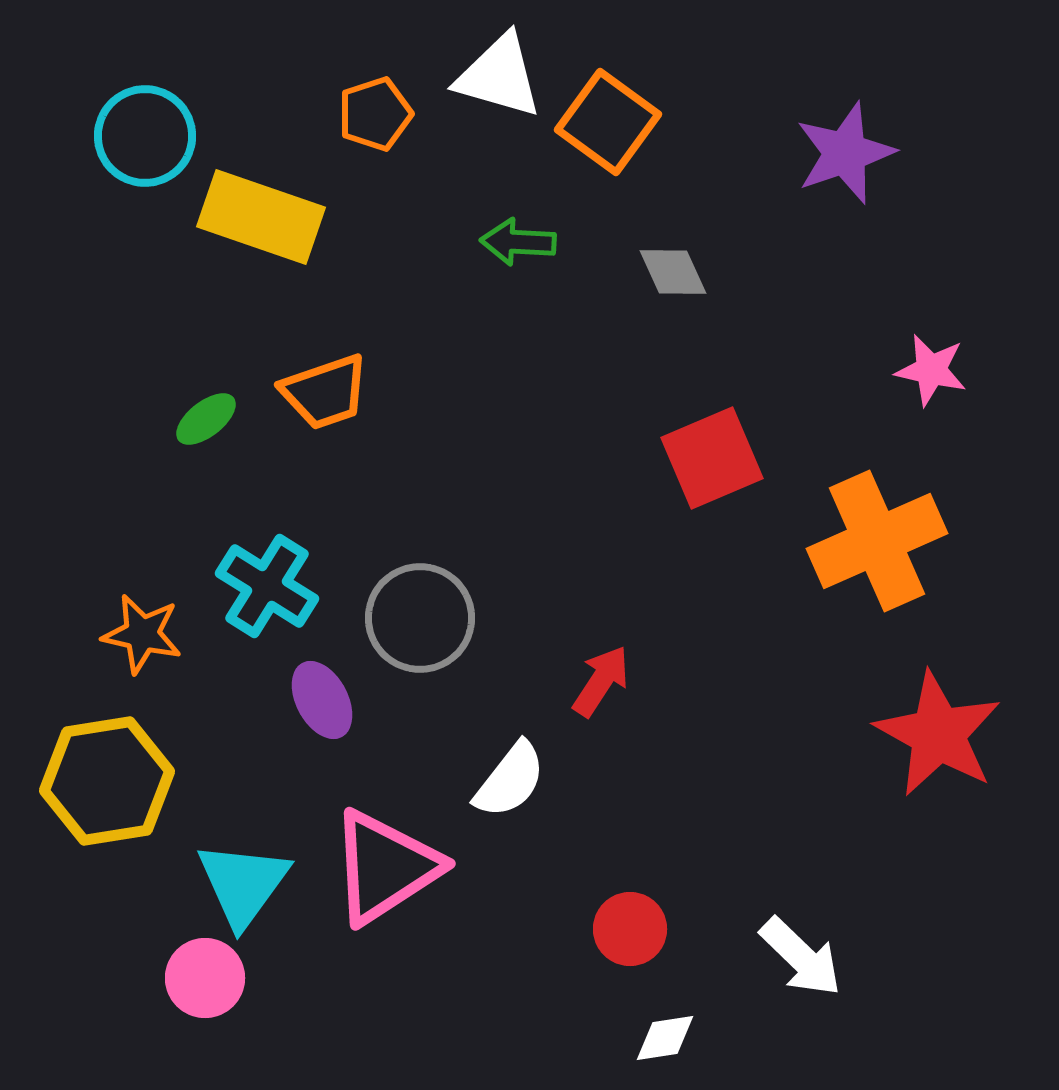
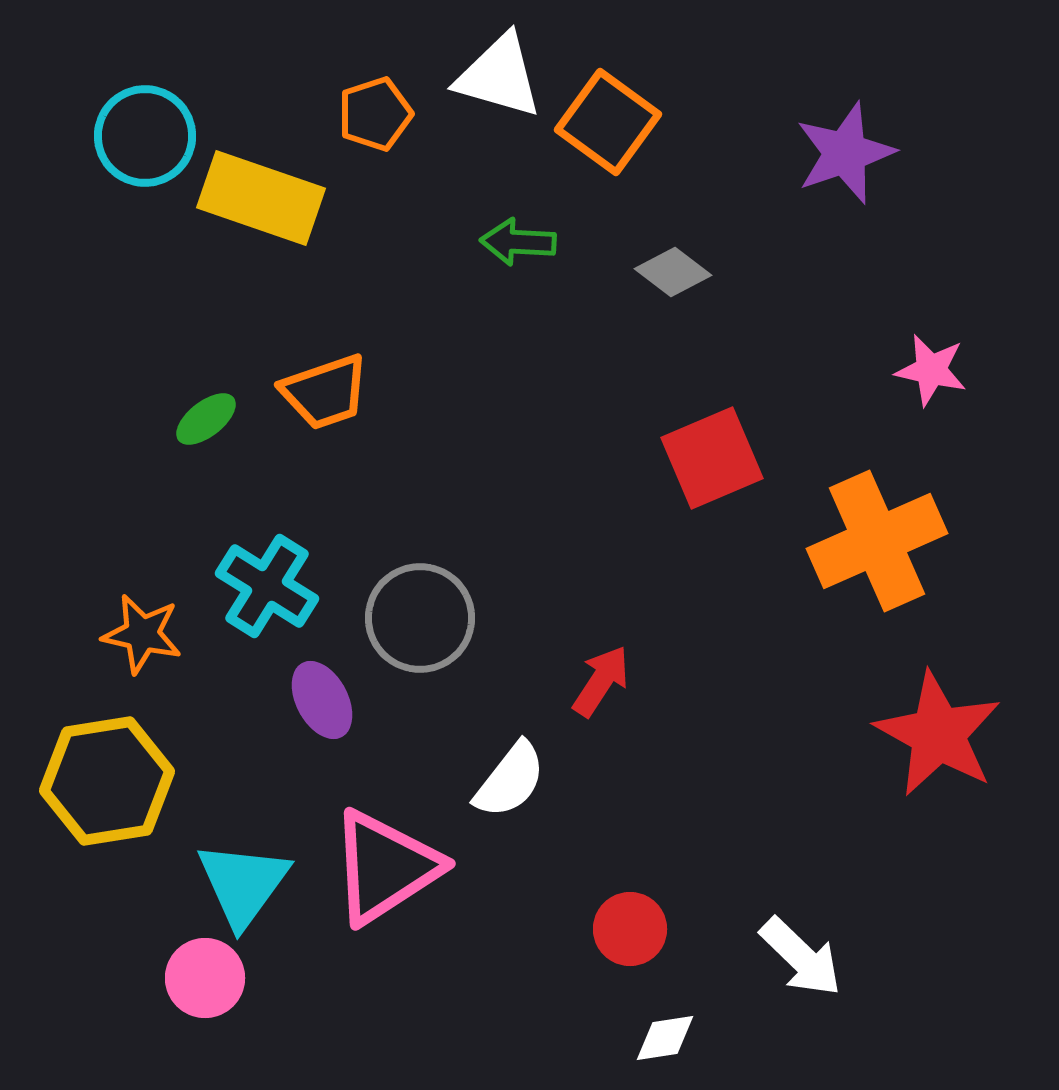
yellow rectangle: moved 19 px up
gray diamond: rotated 28 degrees counterclockwise
